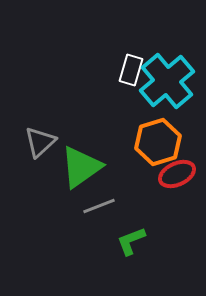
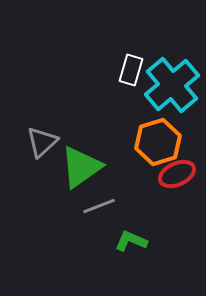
cyan cross: moved 5 px right, 4 px down
gray triangle: moved 2 px right
green L-shape: rotated 44 degrees clockwise
